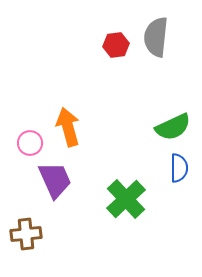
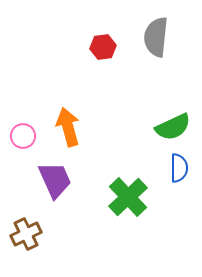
red hexagon: moved 13 px left, 2 px down
pink circle: moved 7 px left, 7 px up
green cross: moved 2 px right, 2 px up
brown cross: rotated 20 degrees counterclockwise
